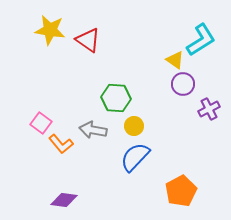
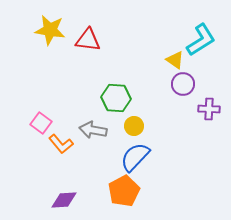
red triangle: rotated 28 degrees counterclockwise
purple cross: rotated 30 degrees clockwise
orange pentagon: moved 57 px left
purple diamond: rotated 12 degrees counterclockwise
